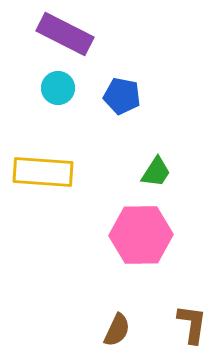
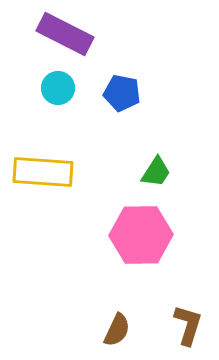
blue pentagon: moved 3 px up
brown L-shape: moved 4 px left, 1 px down; rotated 9 degrees clockwise
